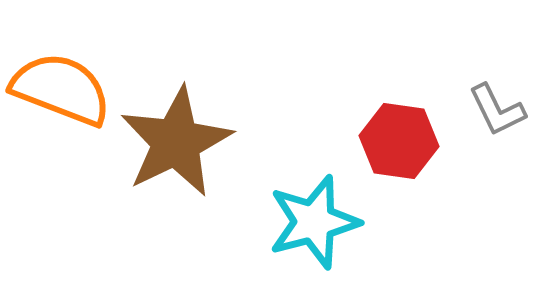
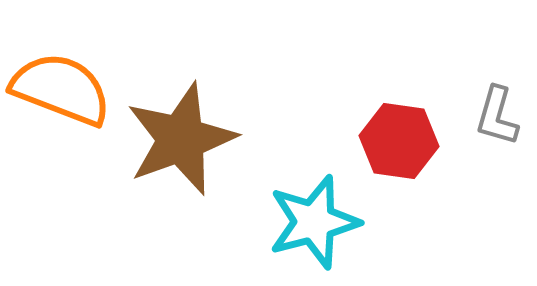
gray L-shape: moved 6 px down; rotated 42 degrees clockwise
brown star: moved 5 px right, 3 px up; rotated 6 degrees clockwise
